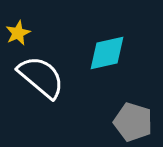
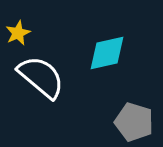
gray pentagon: moved 1 px right
